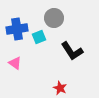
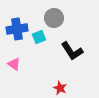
pink triangle: moved 1 px left, 1 px down
